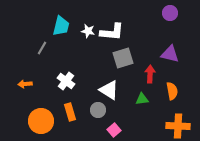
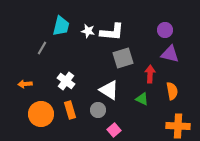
purple circle: moved 5 px left, 17 px down
green triangle: rotated 32 degrees clockwise
orange rectangle: moved 2 px up
orange circle: moved 7 px up
